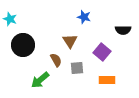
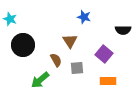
purple square: moved 2 px right, 2 px down
orange rectangle: moved 1 px right, 1 px down
